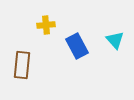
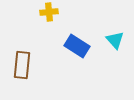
yellow cross: moved 3 px right, 13 px up
blue rectangle: rotated 30 degrees counterclockwise
